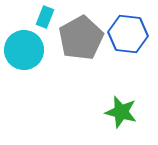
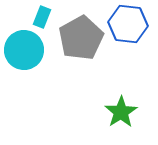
cyan rectangle: moved 3 px left
blue hexagon: moved 10 px up
green star: rotated 24 degrees clockwise
